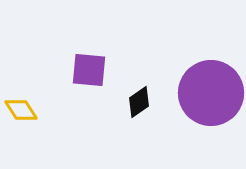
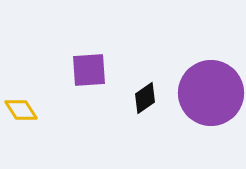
purple square: rotated 9 degrees counterclockwise
black diamond: moved 6 px right, 4 px up
